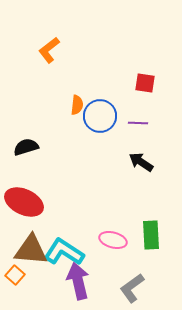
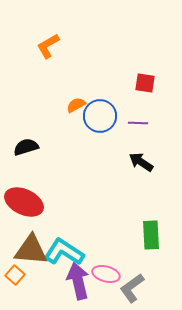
orange L-shape: moved 1 px left, 4 px up; rotated 8 degrees clockwise
orange semicircle: moved 1 px left; rotated 126 degrees counterclockwise
pink ellipse: moved 7 px left, 34 px down
